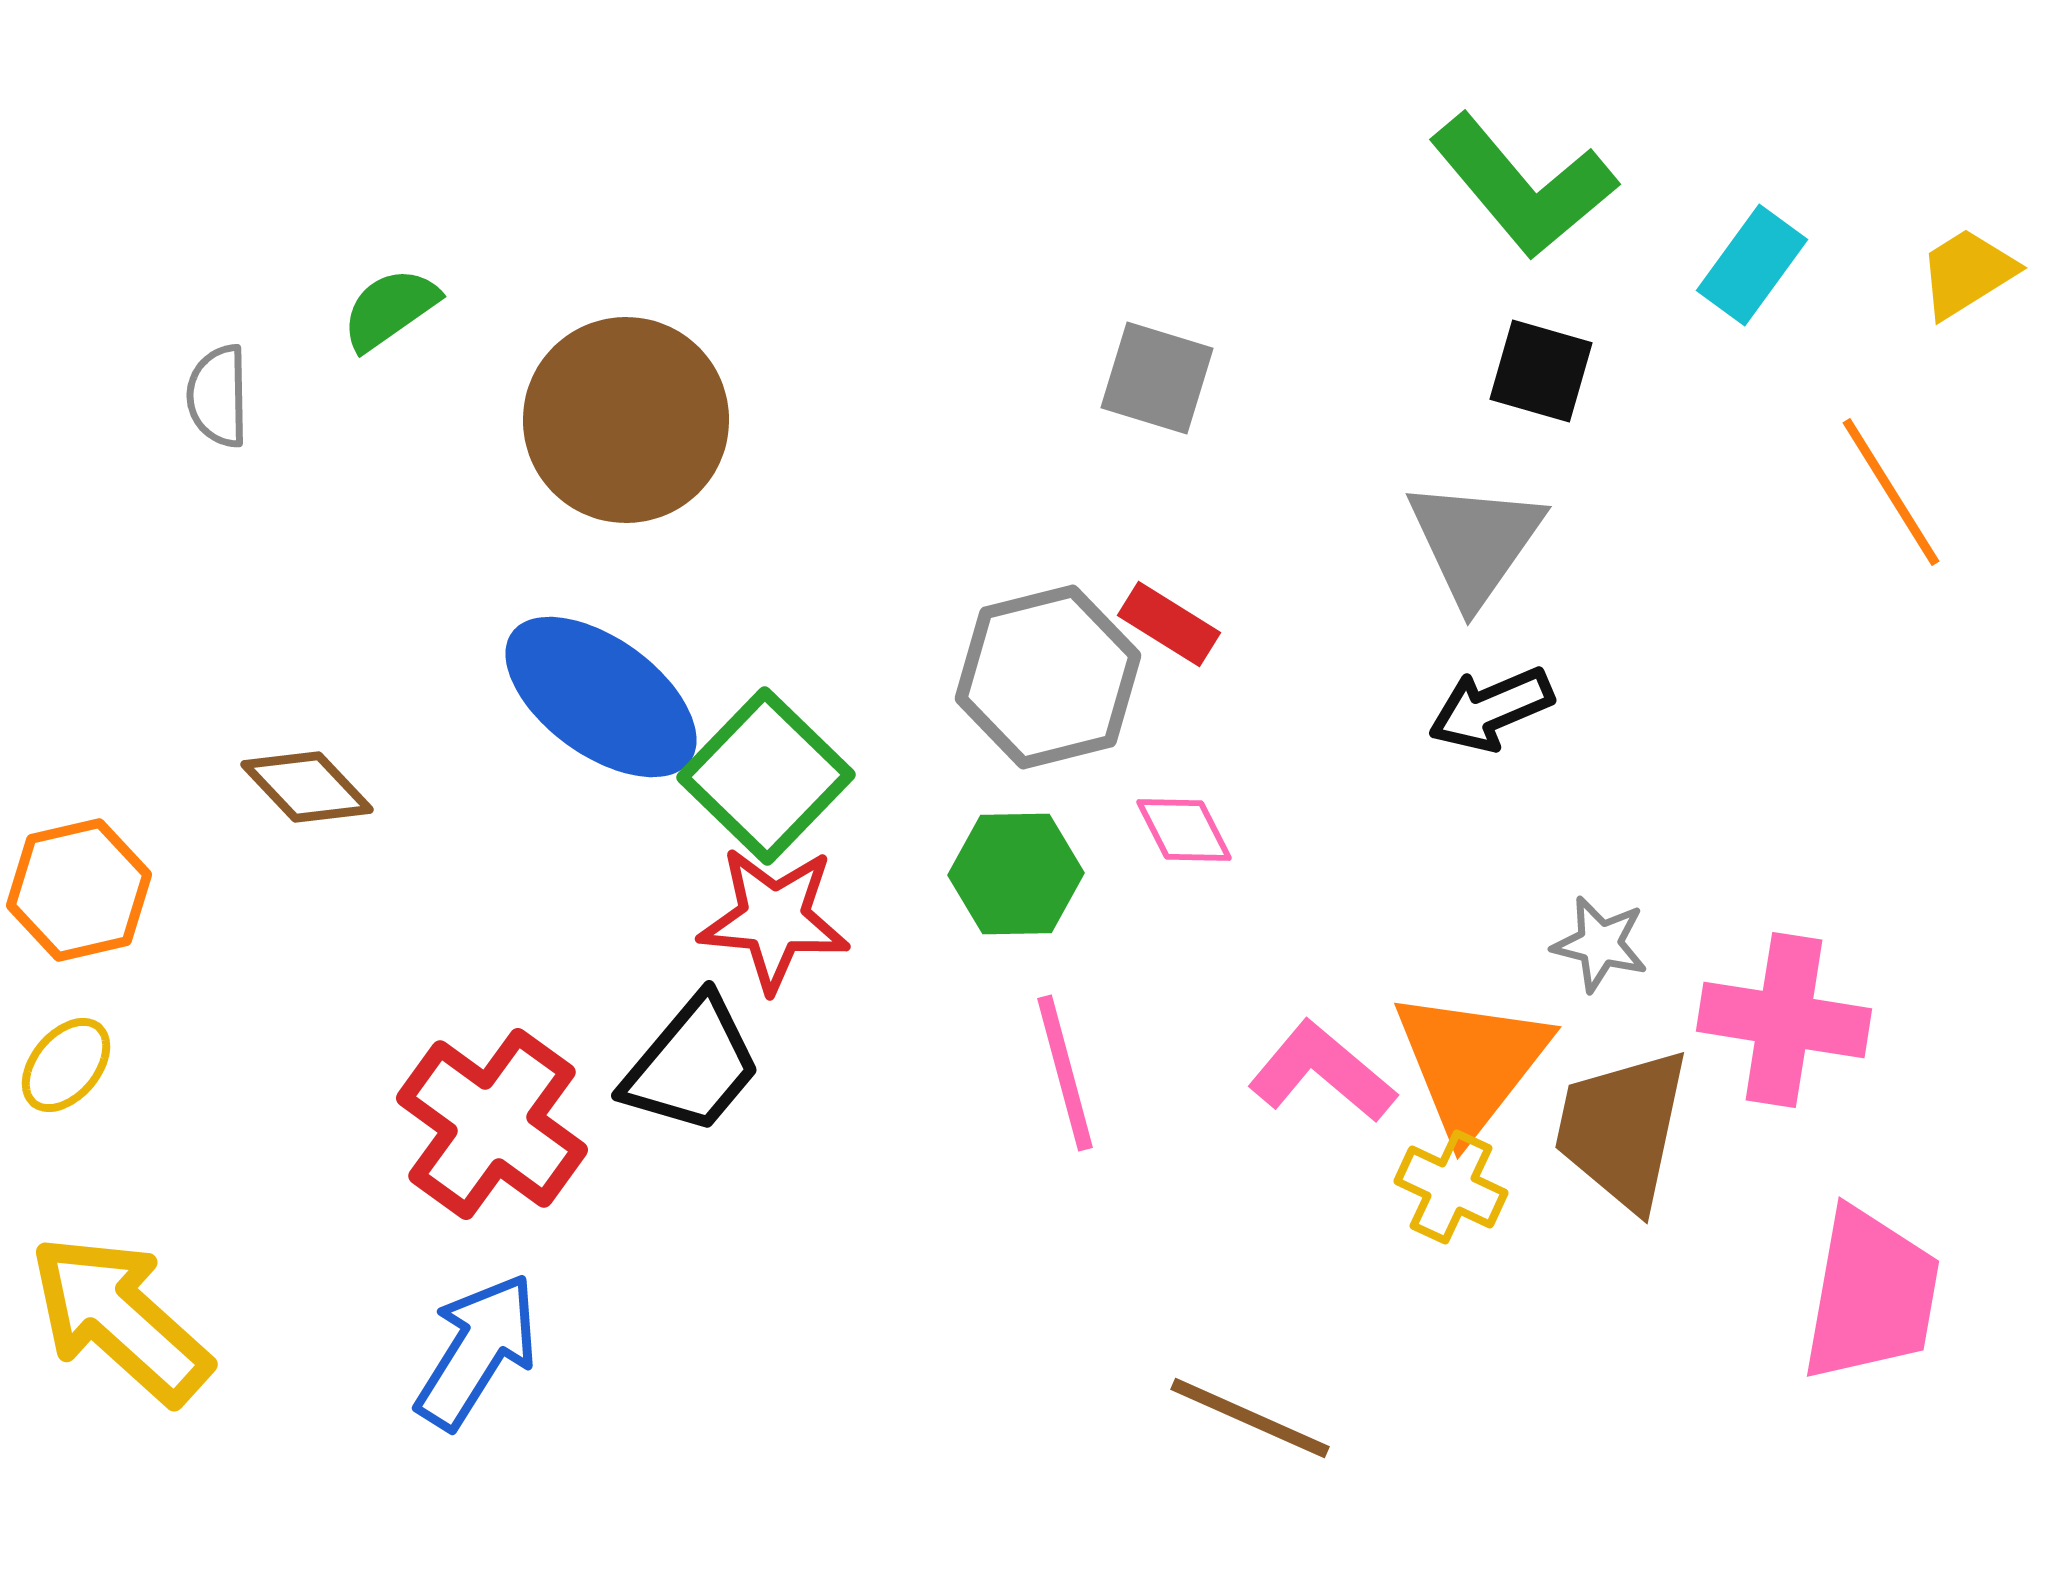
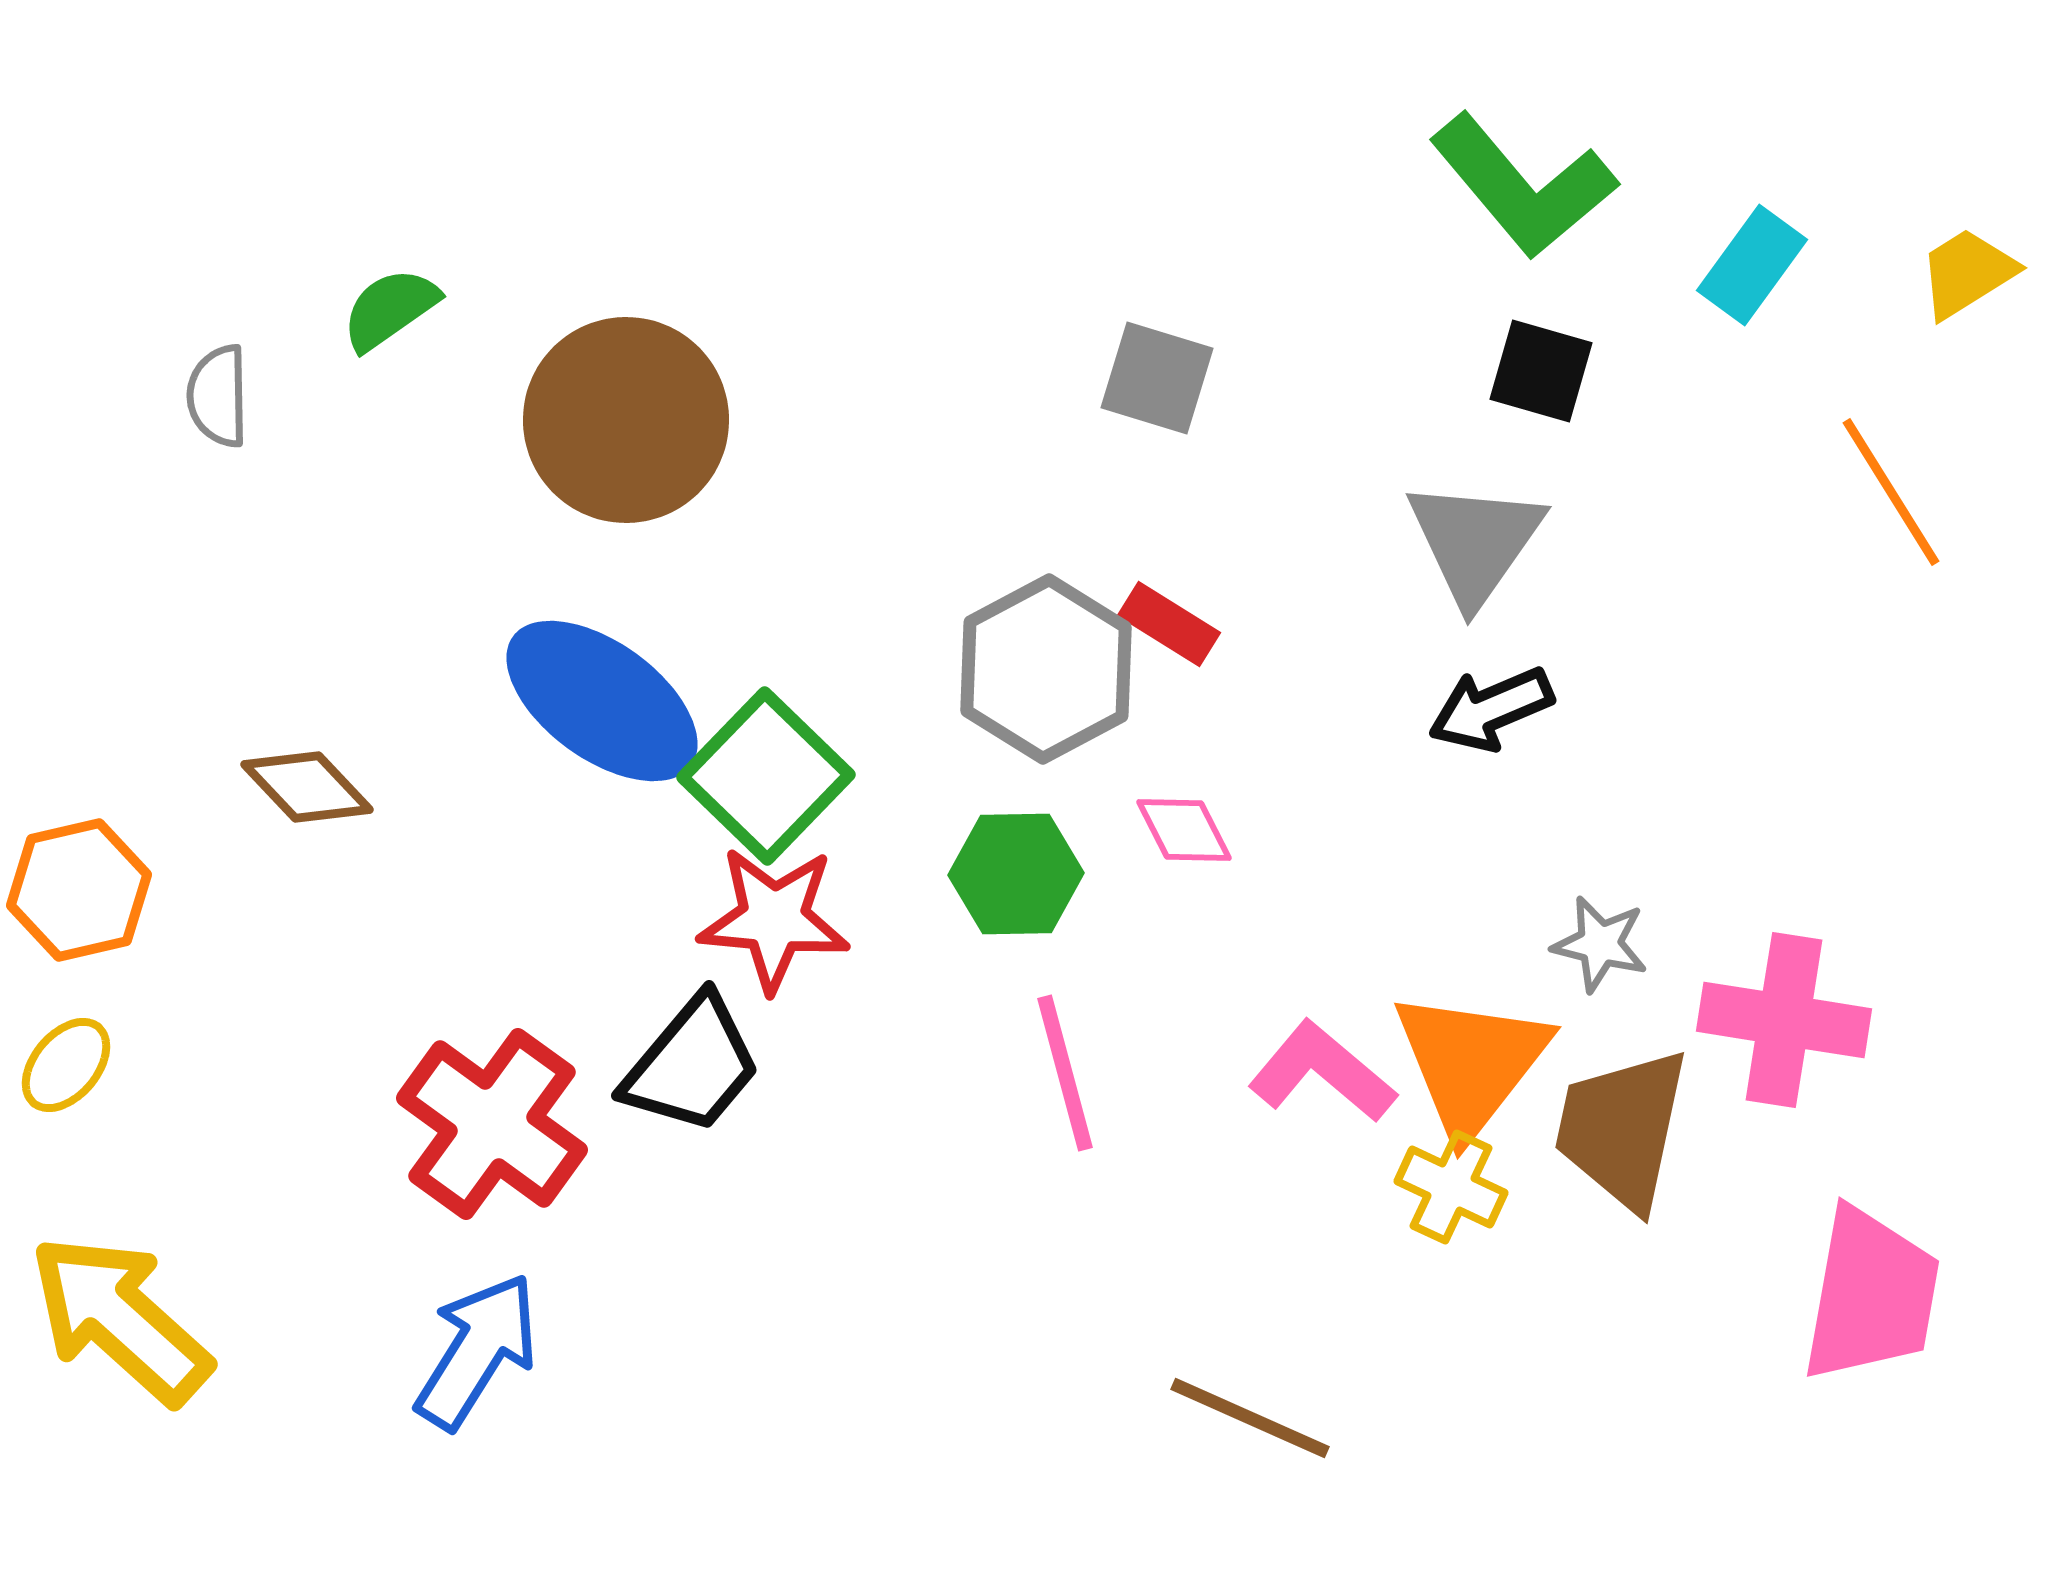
gray hexagon: moved 2 px left, 8 px up; rotated 14 degrees counterclockwise
blue ellipse: moved 1 px right, 4 px down
